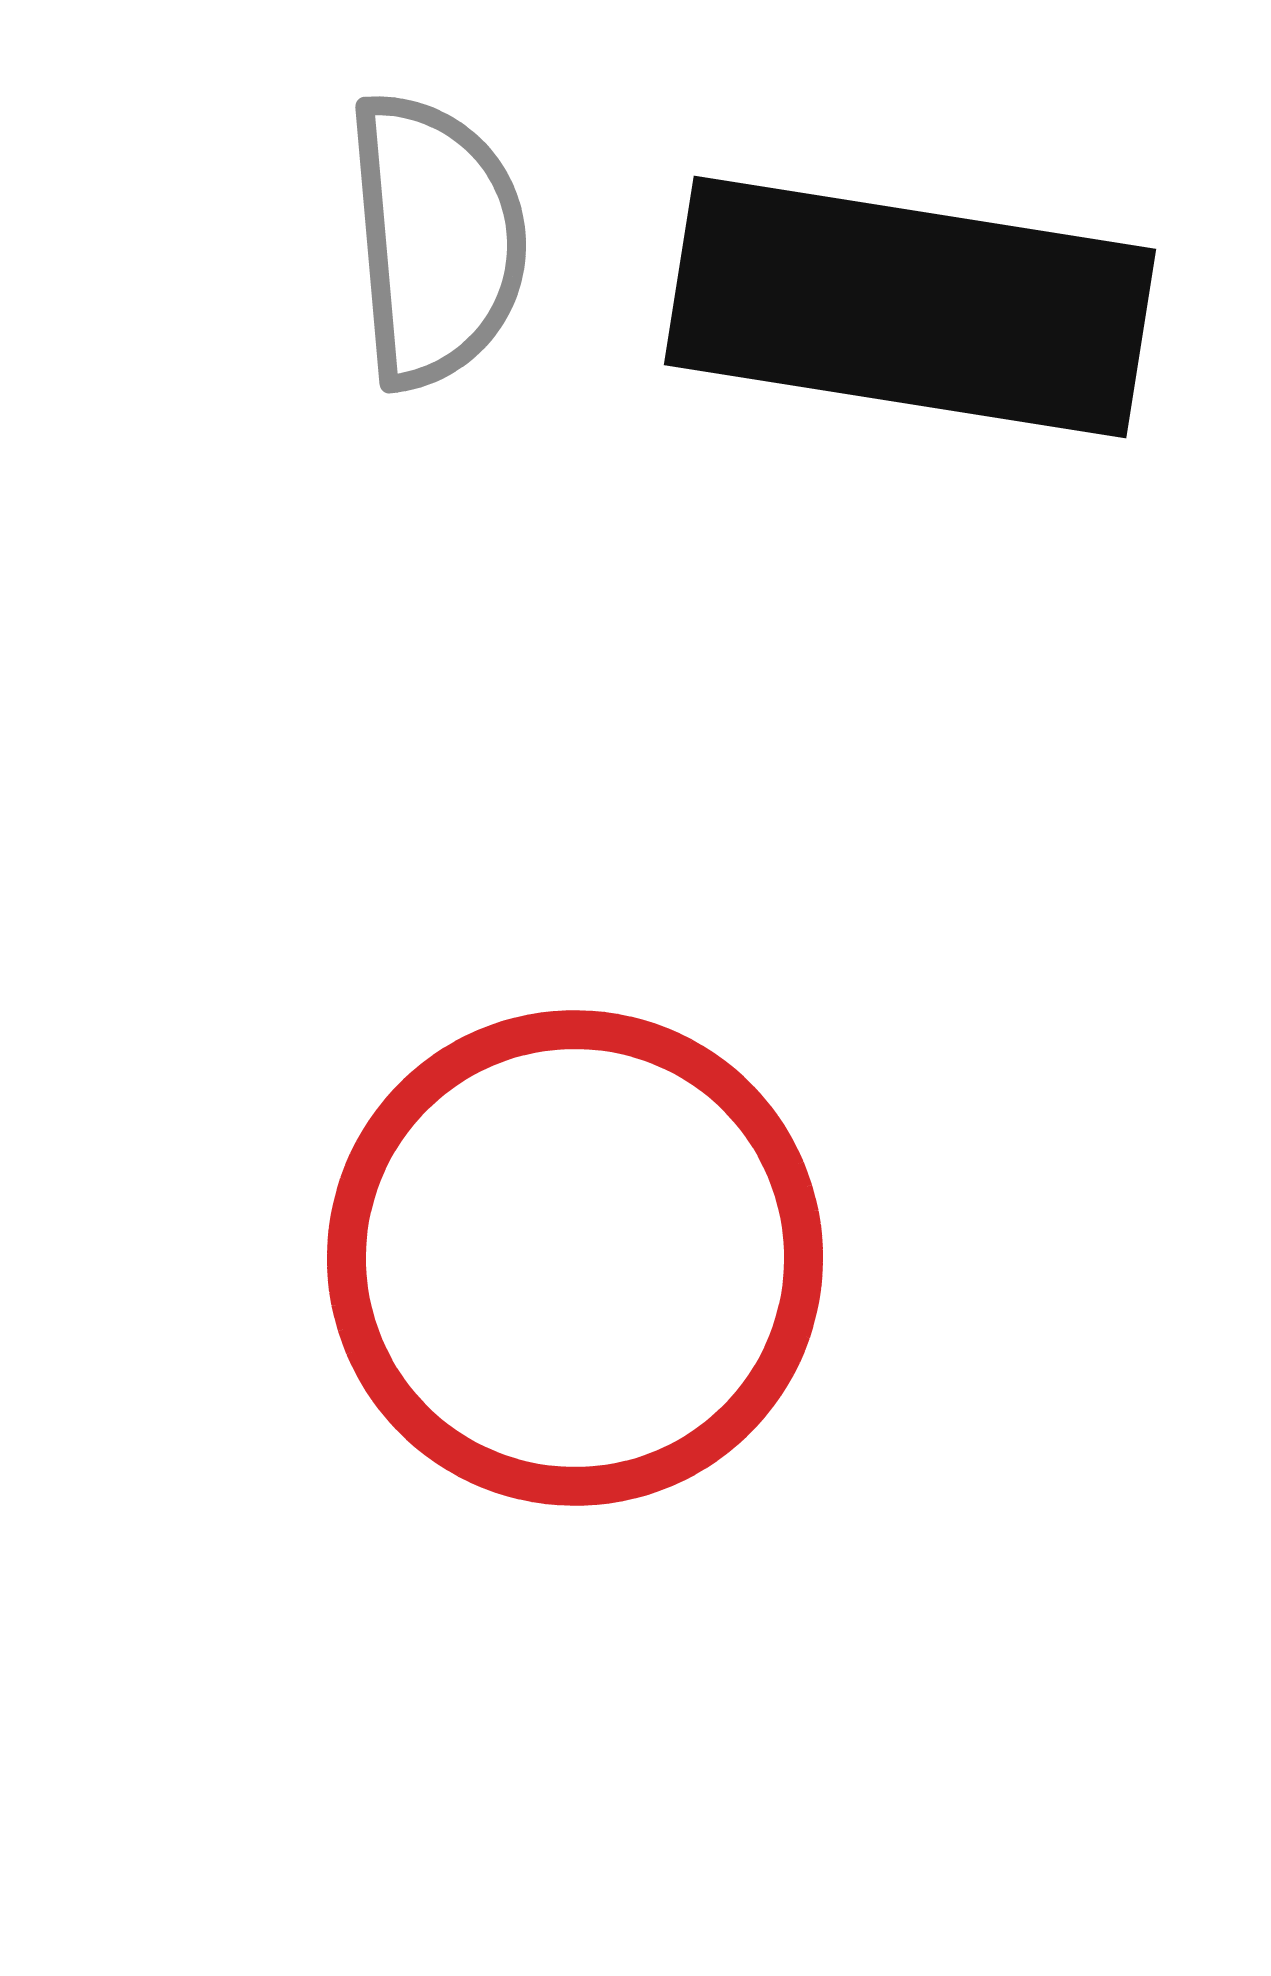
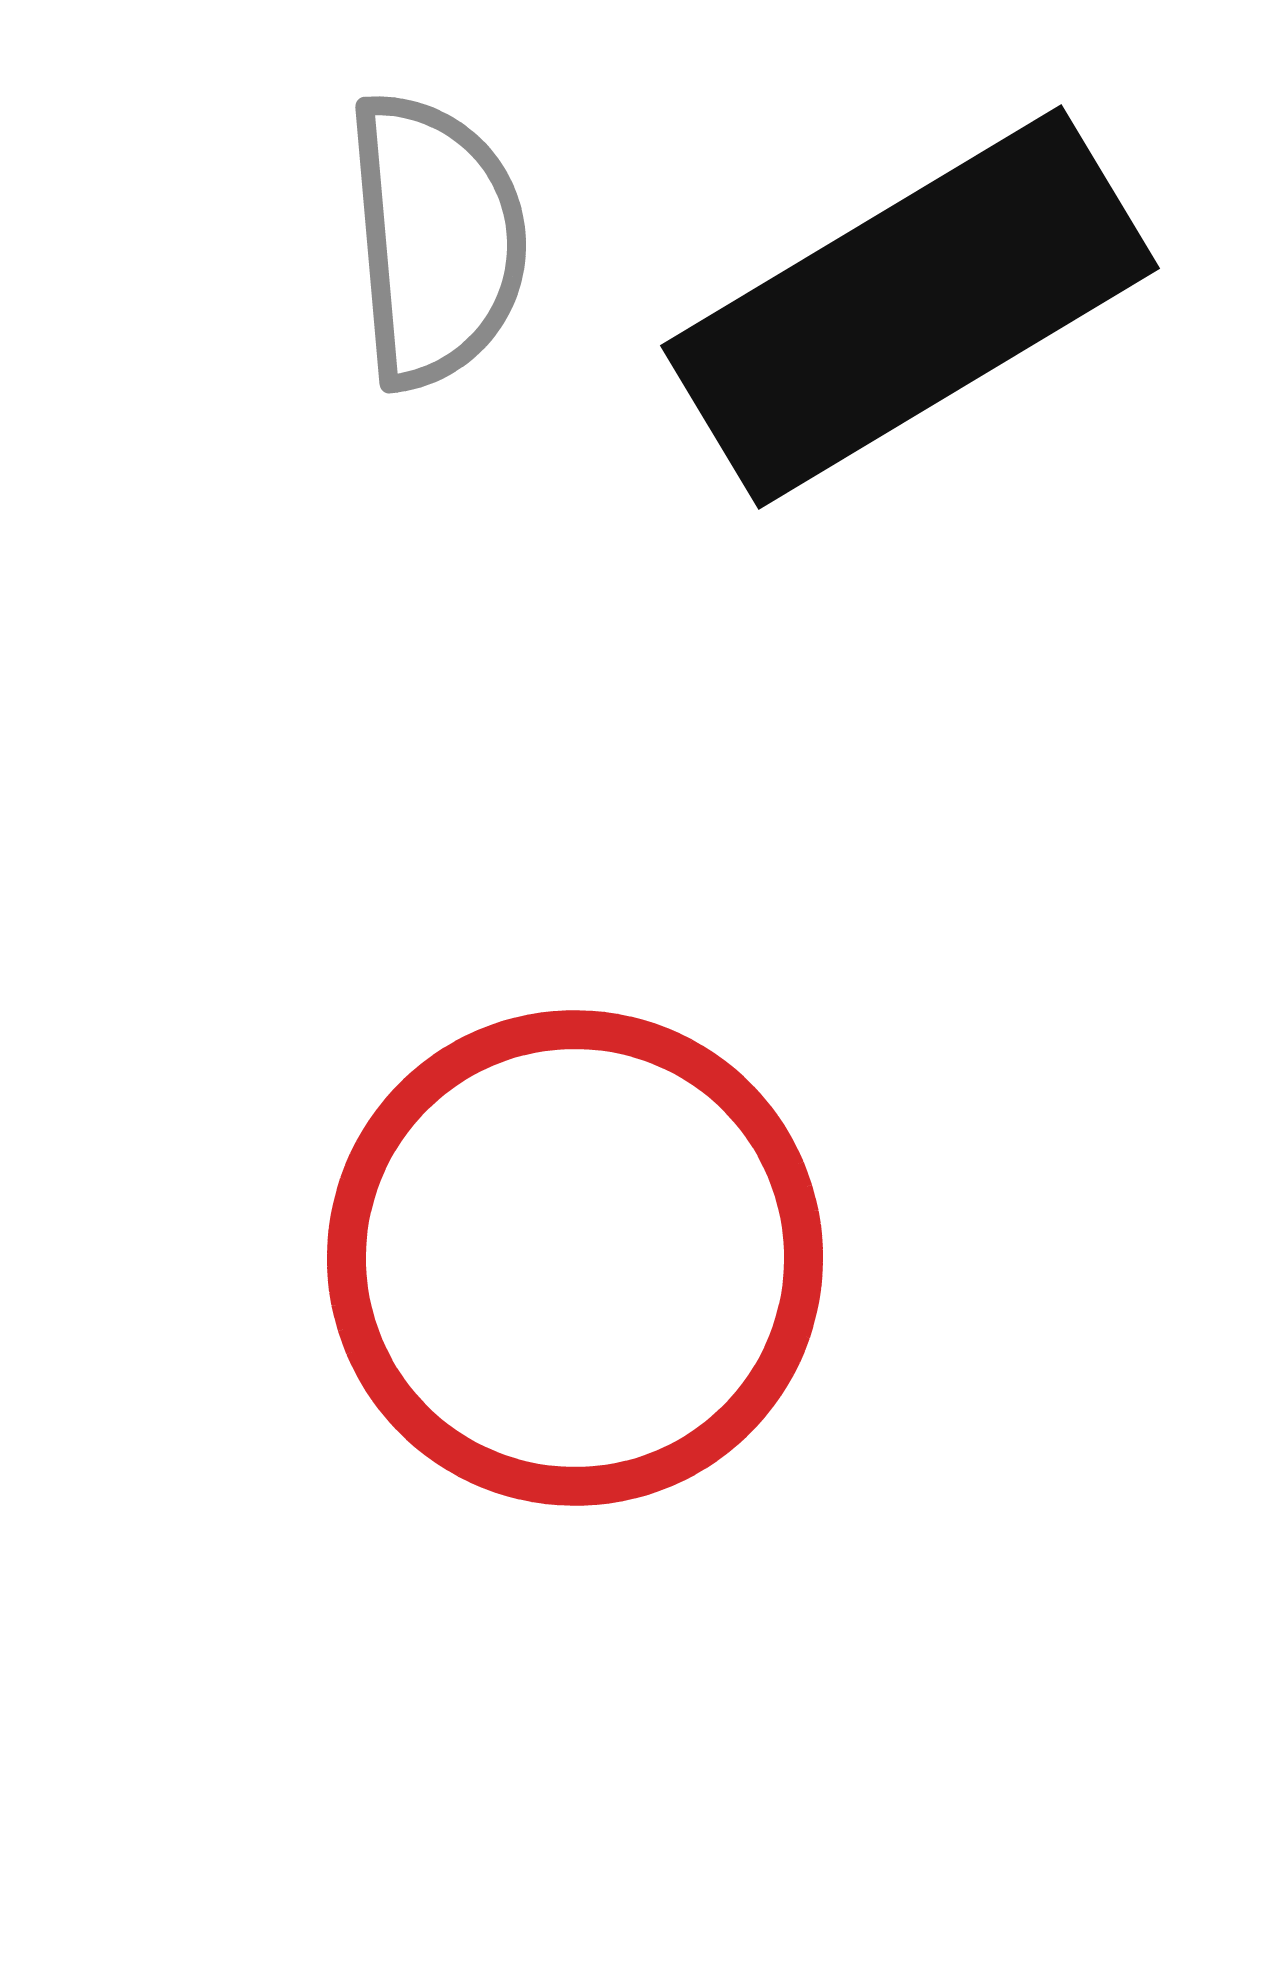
black rectangle: rotated 40 degrees counterclockwise
